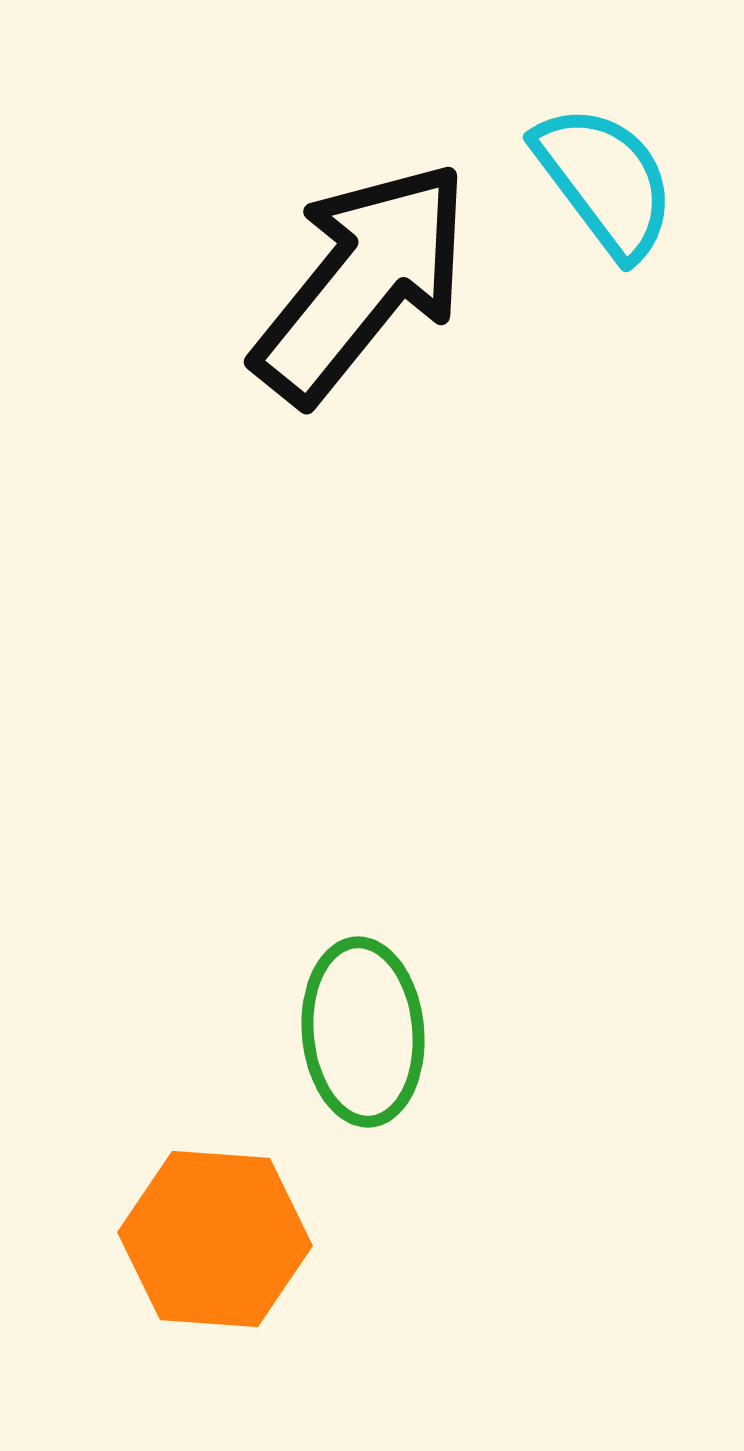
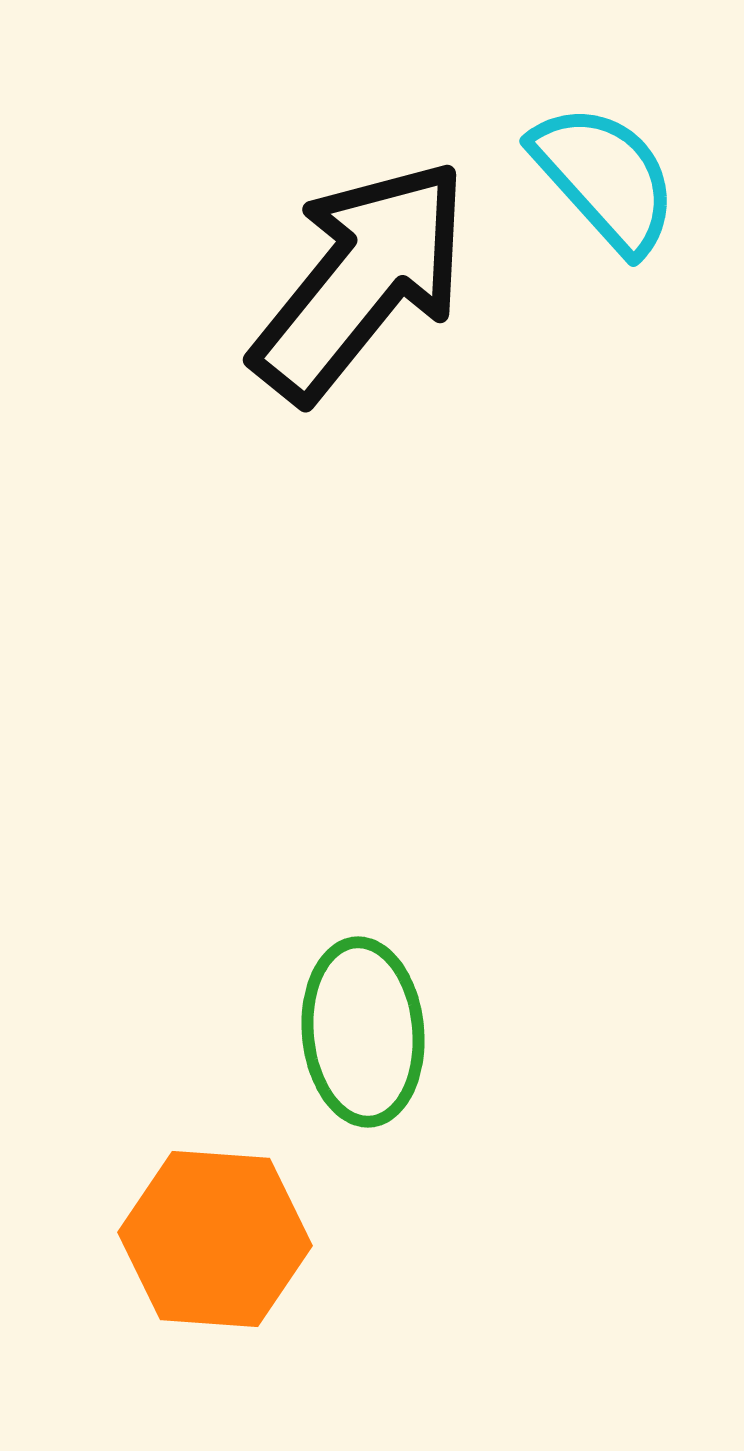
cyan semicircle: moved 3 px up; rotated 5 degrees counterclockwise
black arrow: moved 1 px left, 2 px up
